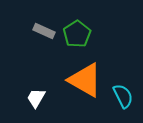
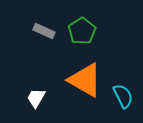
green pentagon: moved 5 px right, 3 px up
